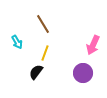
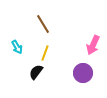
cyan arrow: moved 5 px down
